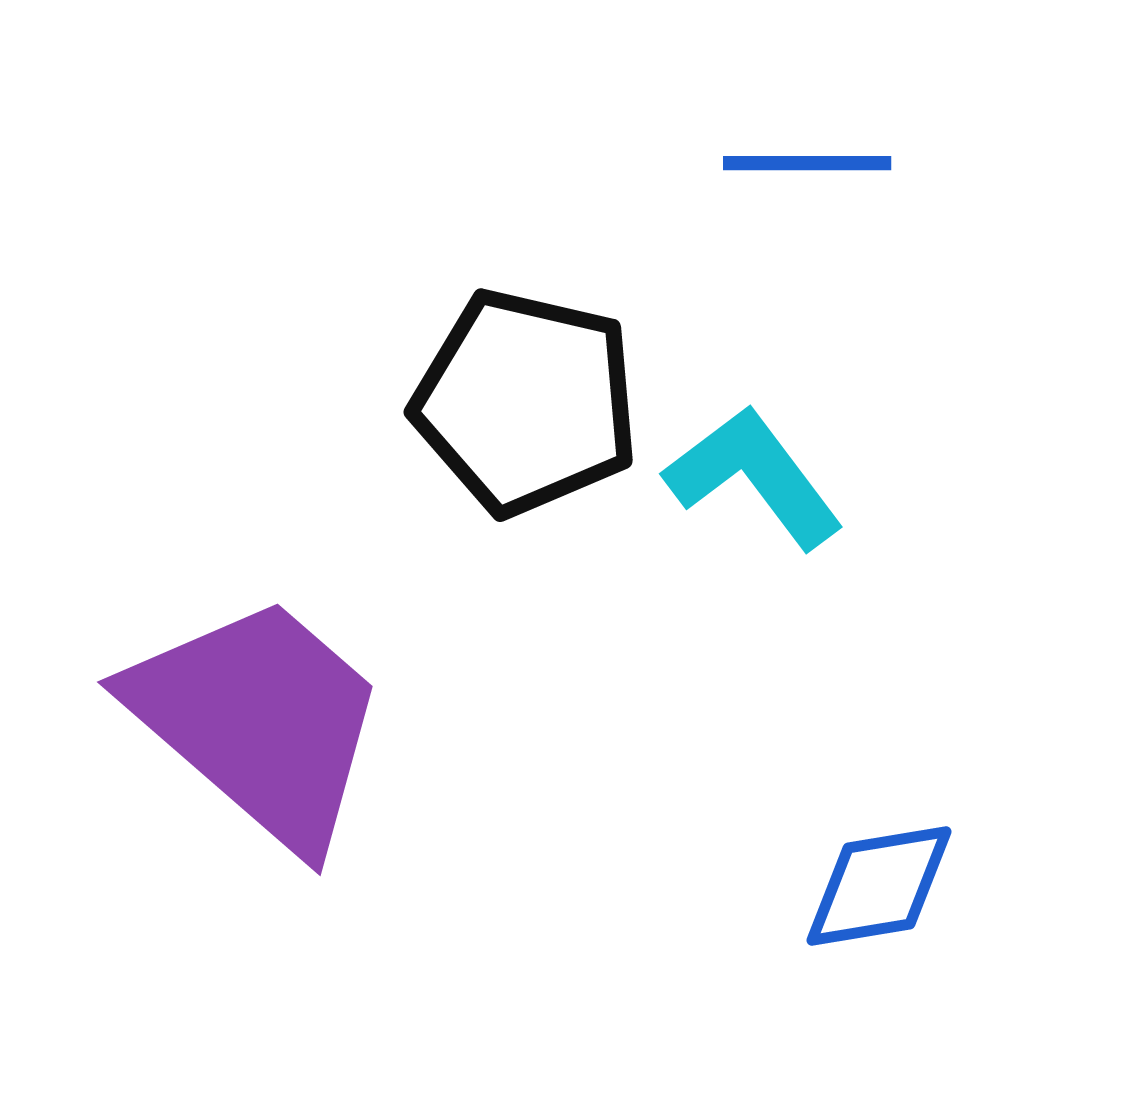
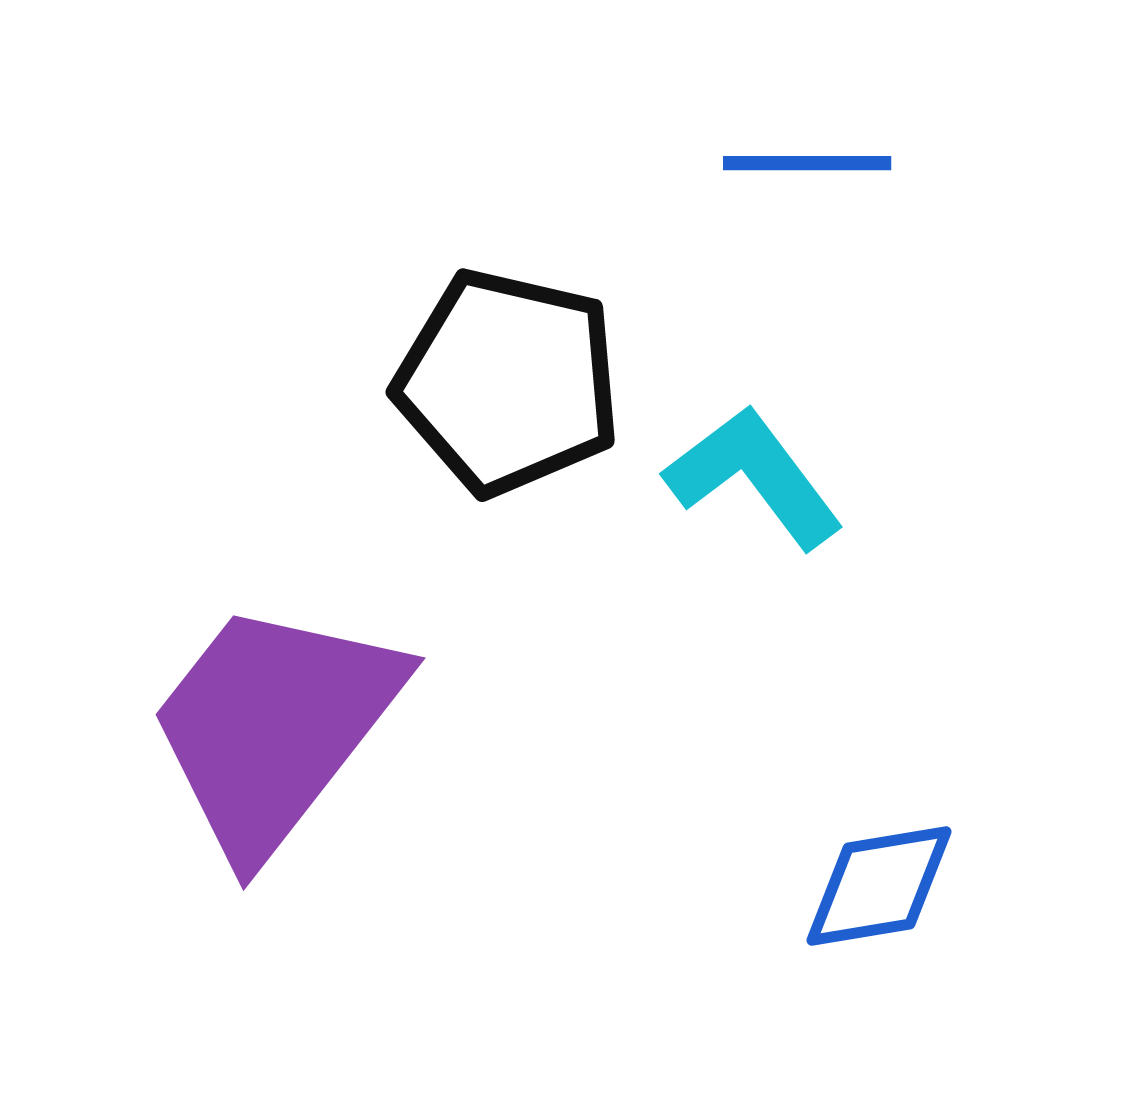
black pentagon: moved 18 px left, 20 px up
purple trapezoid: moved 15 px right, 6 px down; rotated 93 degrees counterclockwise
